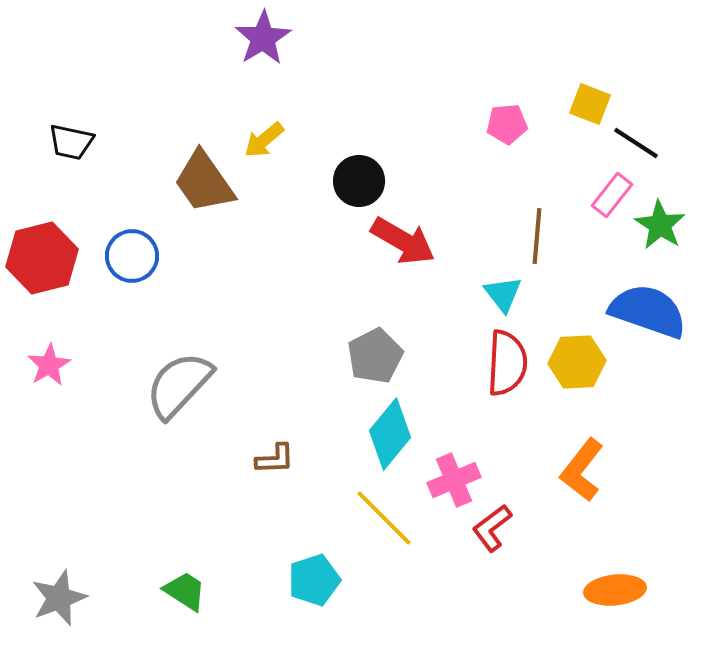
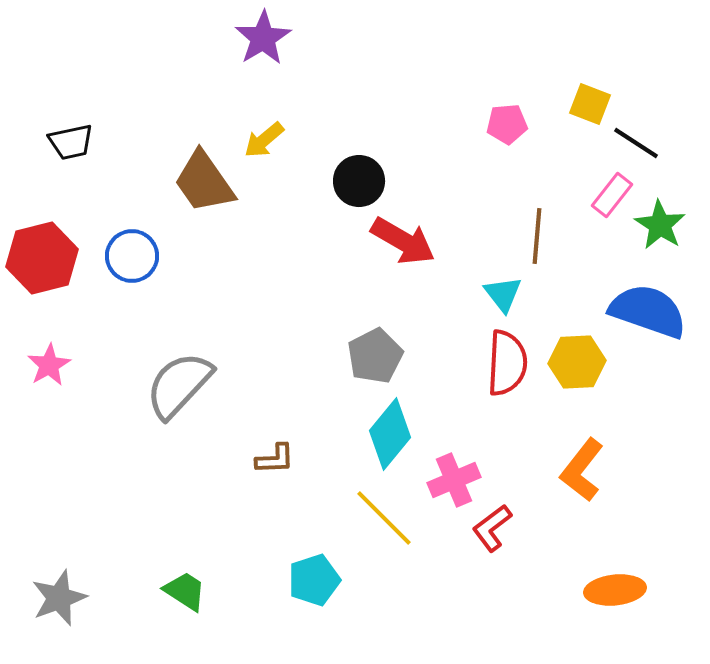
black trapezoid: rotated 24 degrees counterclockwise
